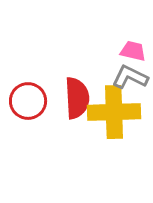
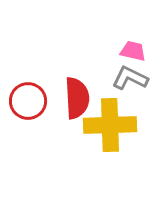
gray L-shape: moved 1 px down
yellow cross: moved 4 px left, 13 px down
